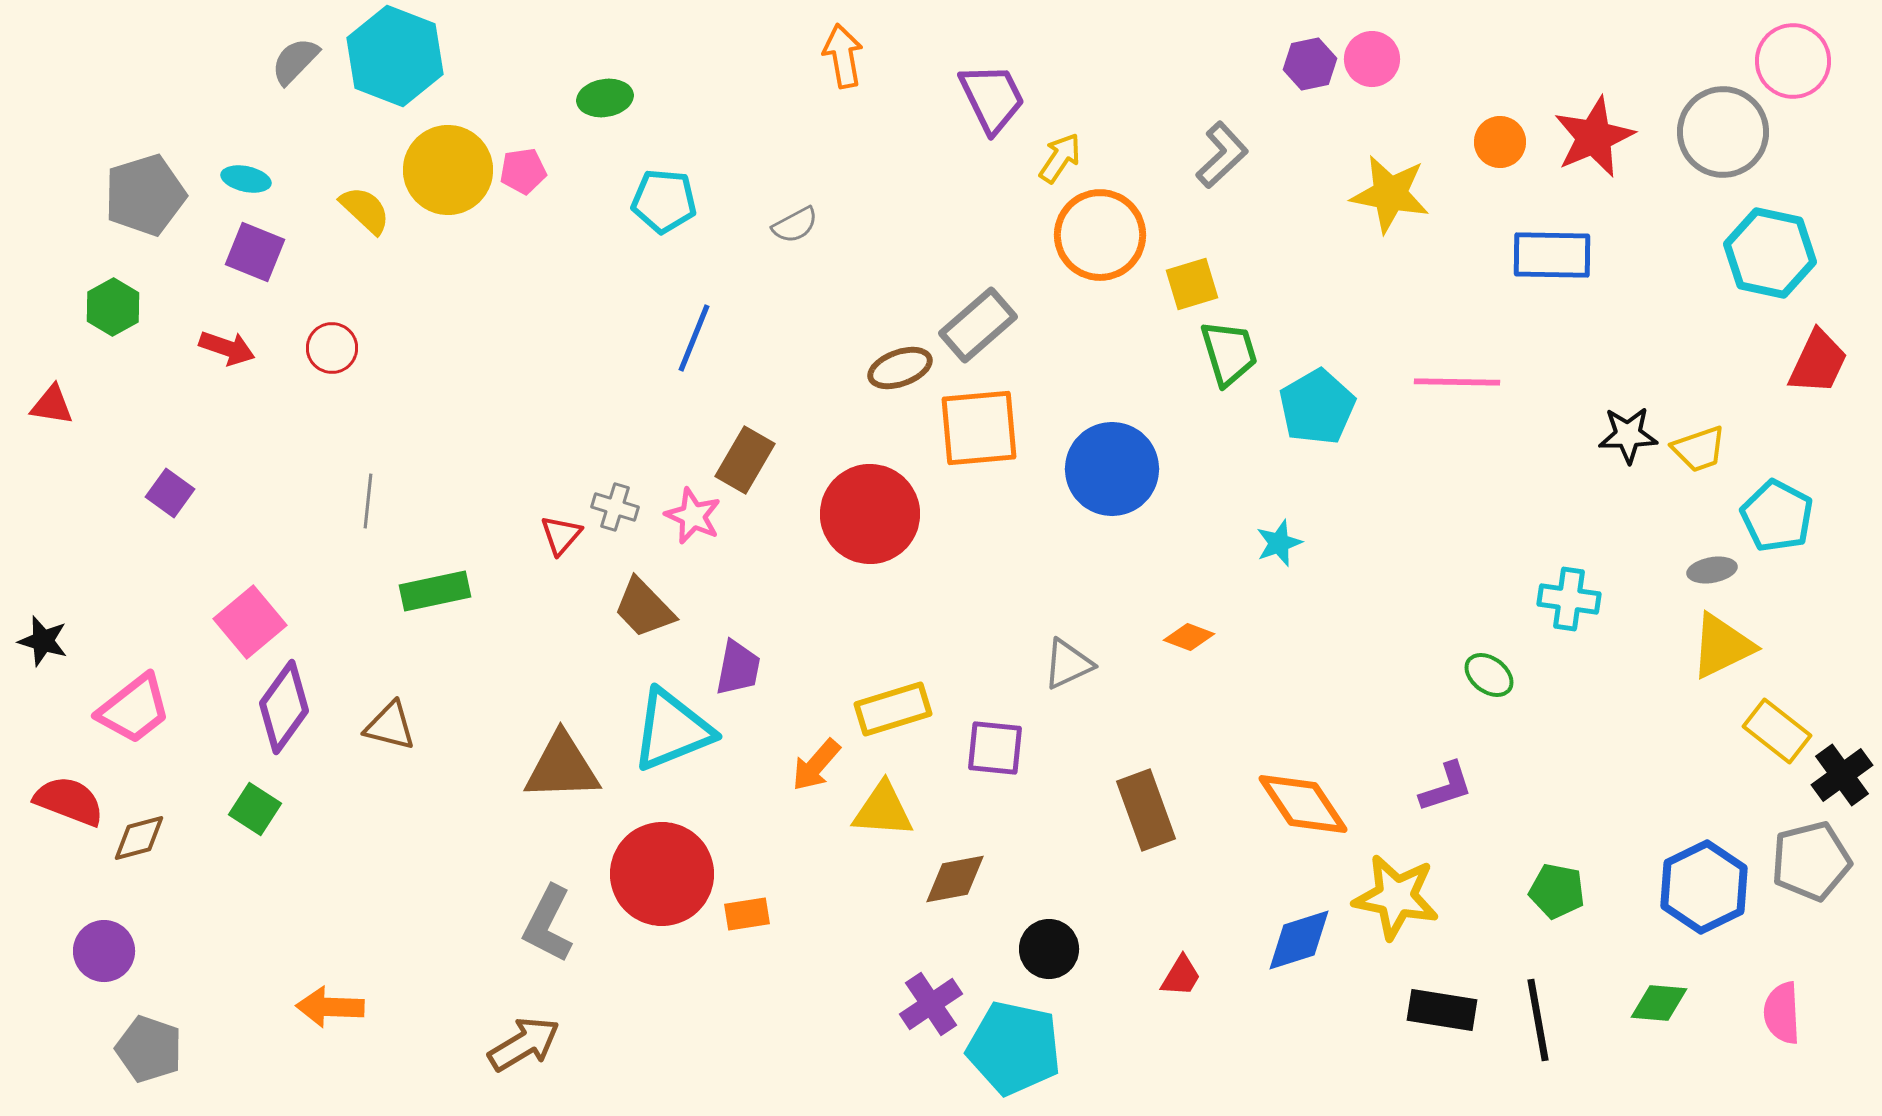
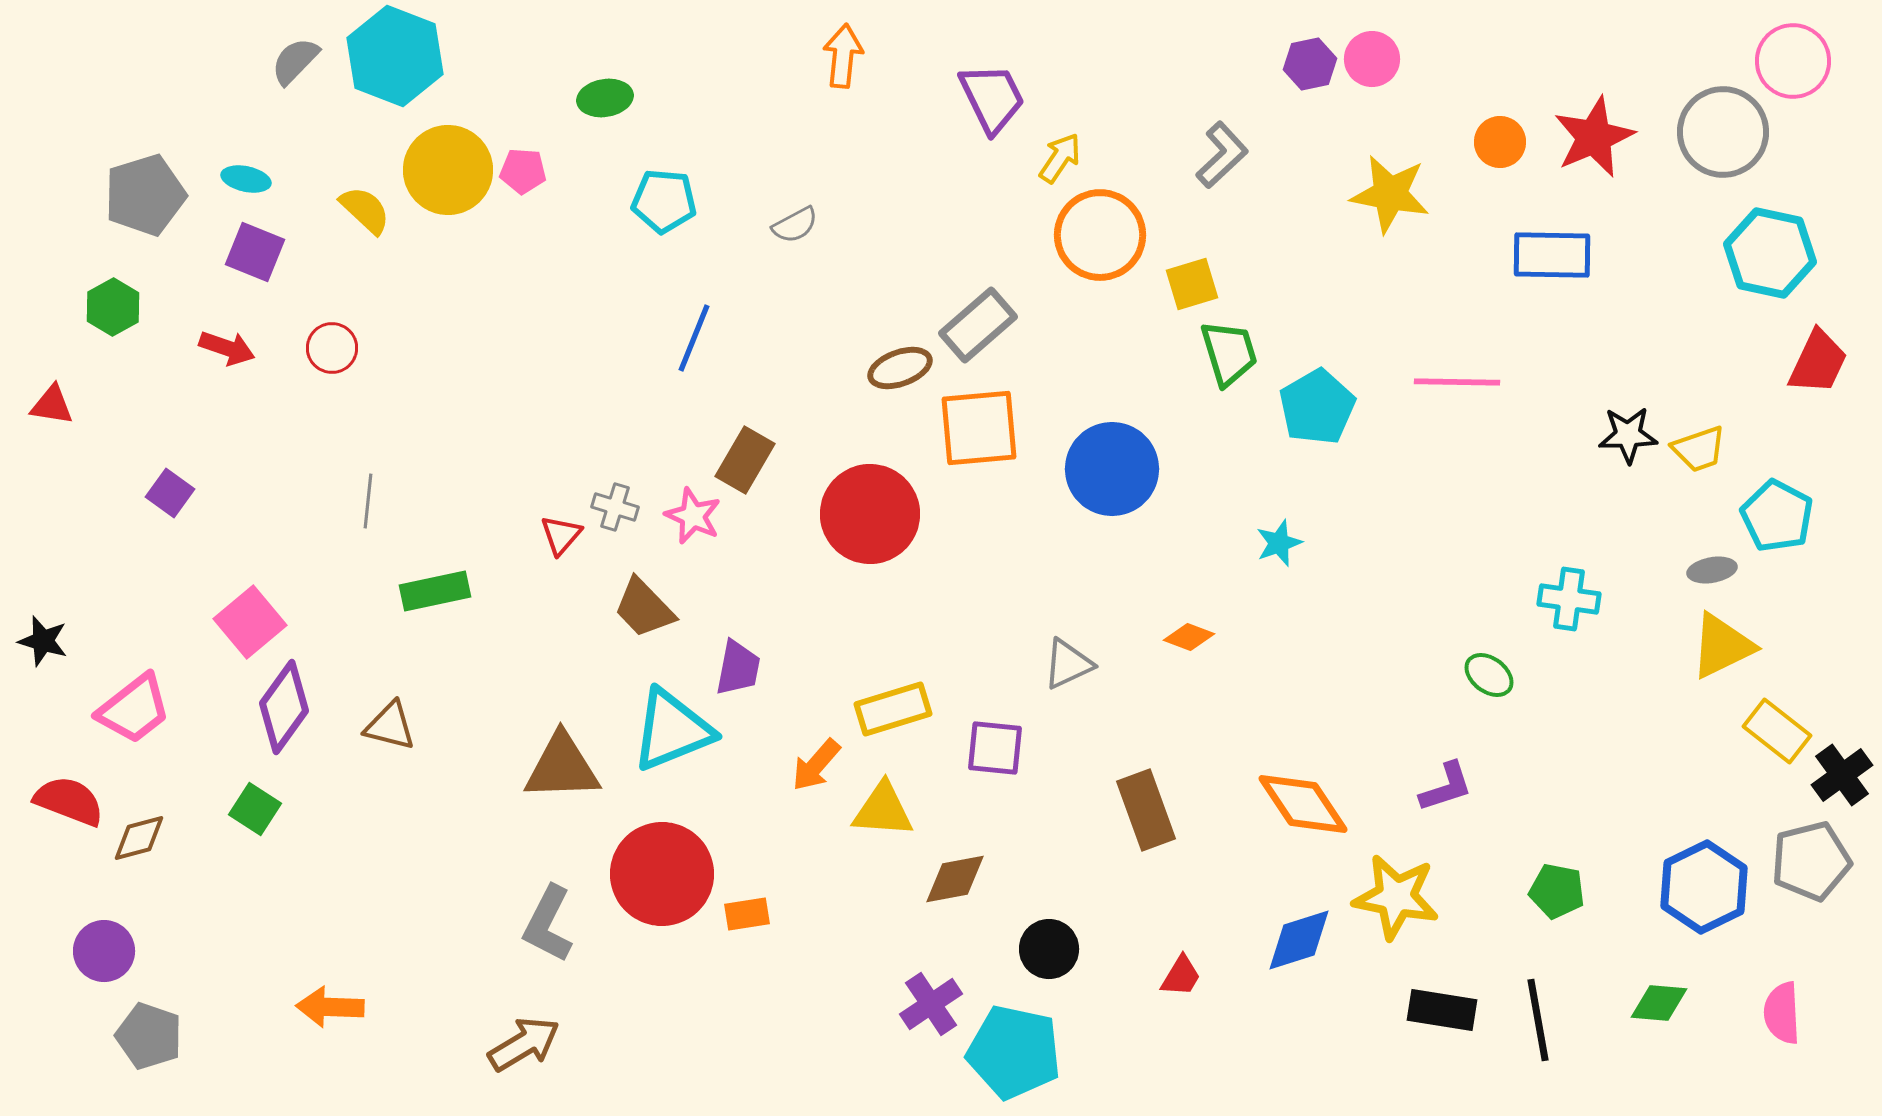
orange arrow at (843, 56): rotated 16 degrees clockwise
pink pentagon at (523, 171): rotated 12 degrees clockwise
cyan pentagon at (1014, 1048): moved 4 px down
gray pentagon at (149, 1049): moved 13 px up
